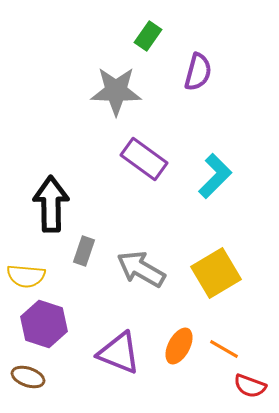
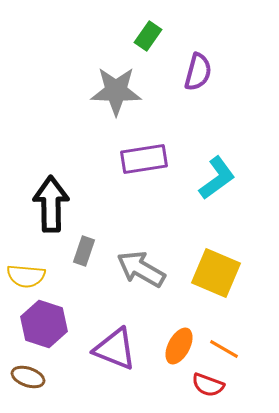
purple rectangle: rotated 45 degrees counterclockwise
cyan L-shape: moved 2 px right, 2 px down; rotated 9 degrees clockwise
yellow square: rotated 36 degrees counterclockwise
purple triangle: moved 4 px left, 4 px up
red semicircle: moved 42 px left, 1 px up
